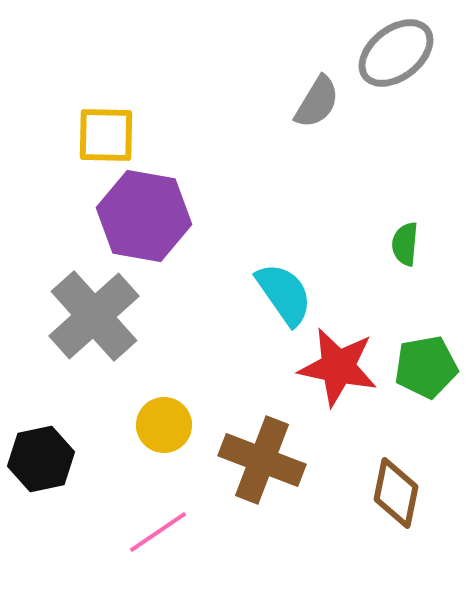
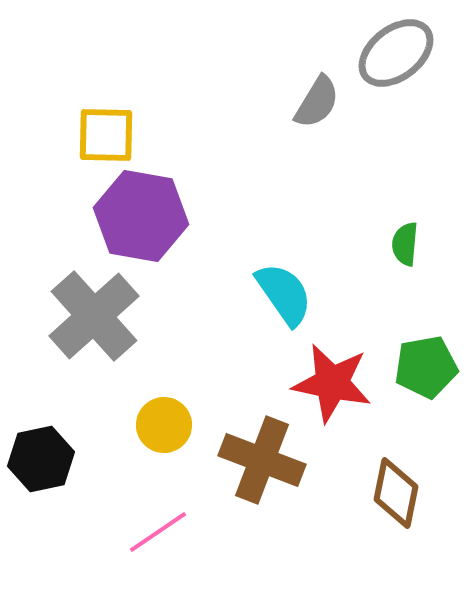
purple hexagon: moved 3 px left
red star: moved 6 px left, 16 px down
